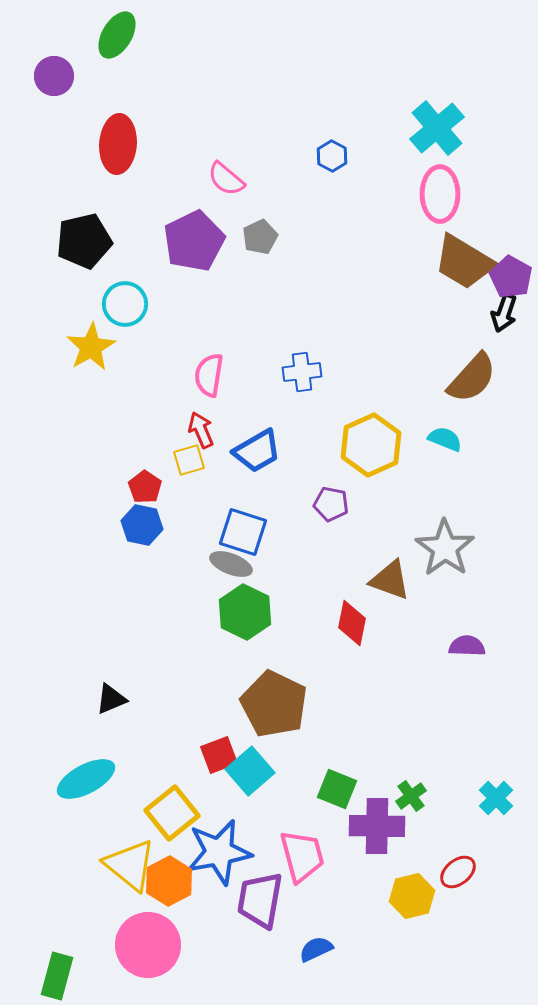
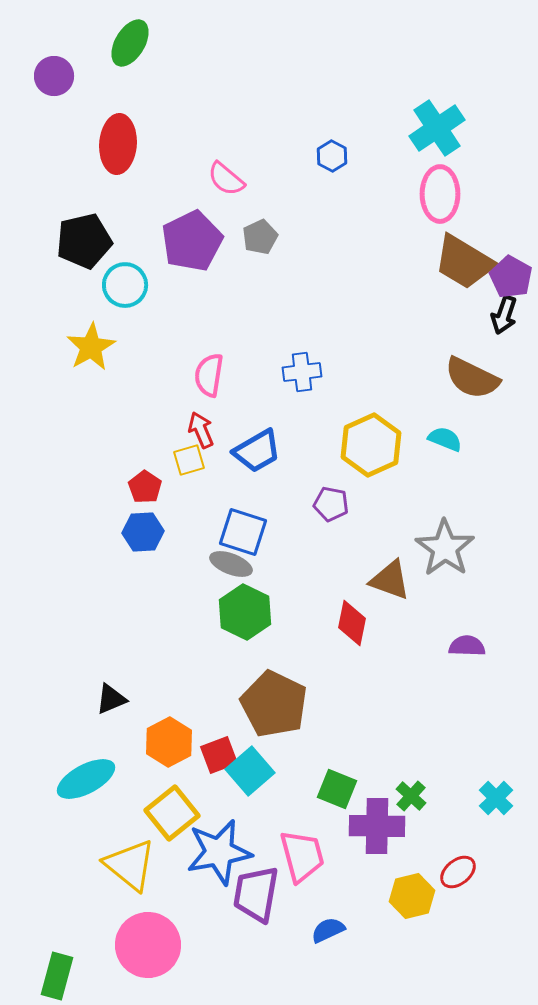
green ellipse at (117, 35): moved 13 px right, 8 px down
cyan cross at (437, 128): rotated 6 degrees clockwise
purple pentagon at (194, 241): moved 2 px left
cyan circle at (125, 304): moved 19 px up
black arrow at (504, 313): moved 2 px down
brown semicircle at (472, 378): rotated 74 degrees clockwise
blue hexagon at (142, 525): moved 1 px right, 7 px down; rotated 15 degrees counterclockwise
green cross at (411, 796): rotated 12 degrees counterclockwise
orange hexagon at (169, 881): moved 139 px up
purple trapezoid at (260, 900): moved 4 px left, 6 px up
blue semicircle at (316, 949): moved 12 px right, 19 px up
